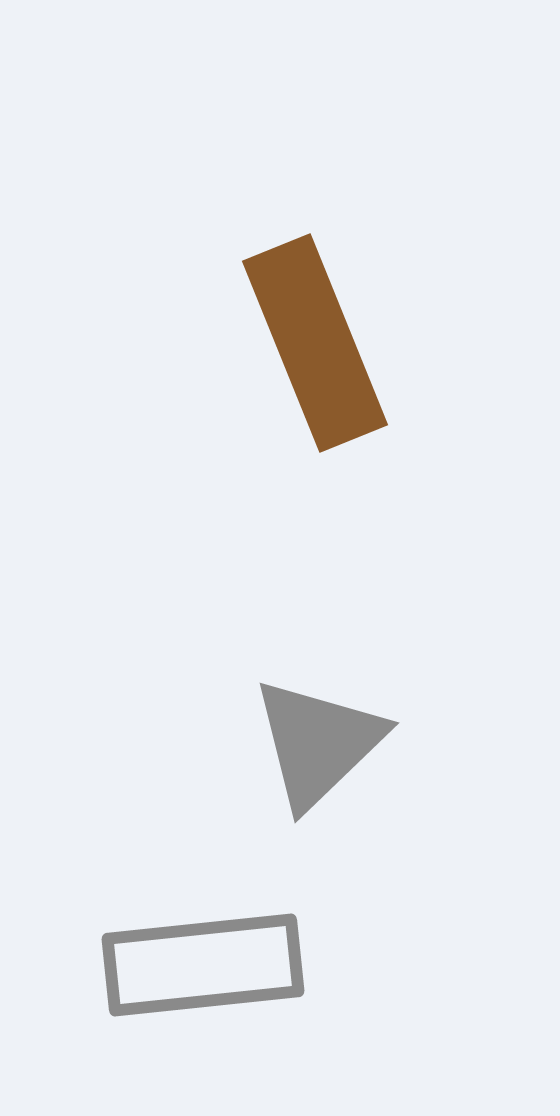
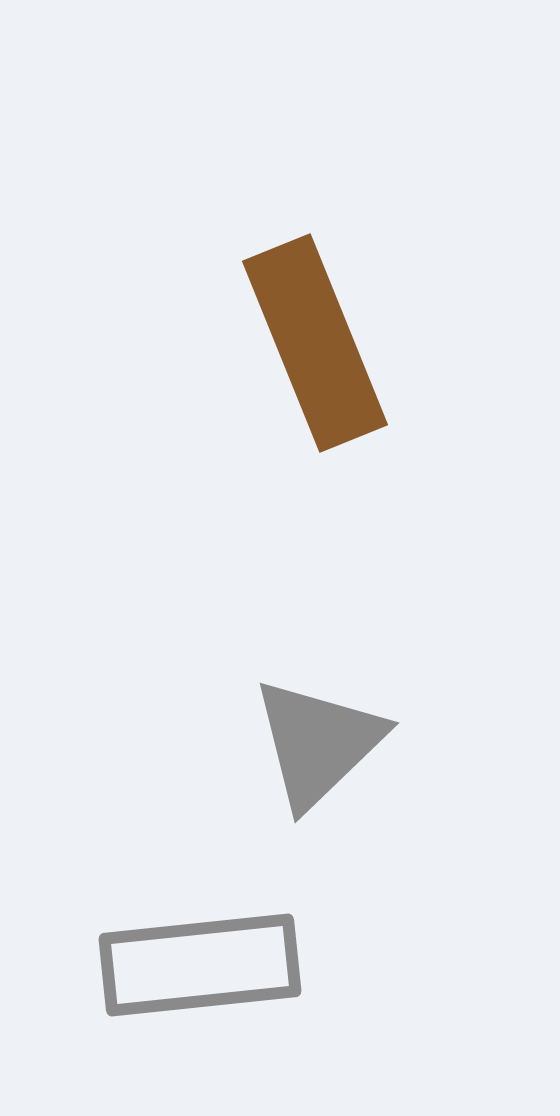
gray rectangle: moved 3 px left
